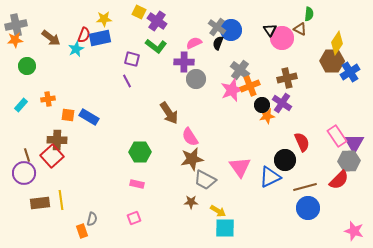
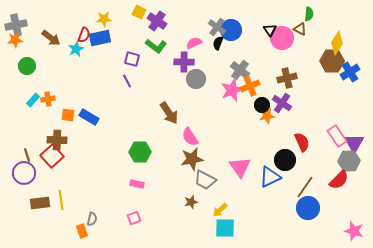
cyan rectangle at (21, 105): moved 12 px right, 5 px up
brown line at (305, 187): rotated 40 degrees counterclockwise
brown star at (191, 202): rotated 16 degrees counterclockwise
yellow arrow at (218, 211): moved 2 px right, 1 px up; rotated 105 degrees clockwise
